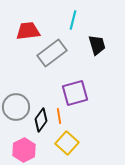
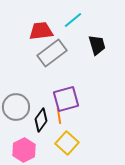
cyan line: rotated 36 degrees clockwise
red trapezoid: moved 13 px right
purple square: moved 9 px left, 6 px down
